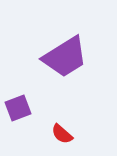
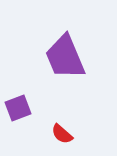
purple trapezoid: rotated 99 degrees clockwise
